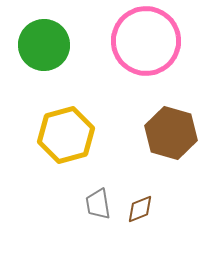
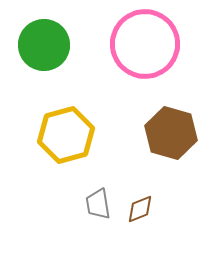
pink circle: moved 1 px left, 3 px down
